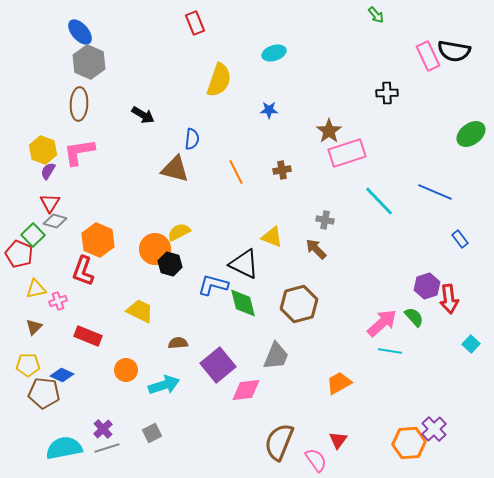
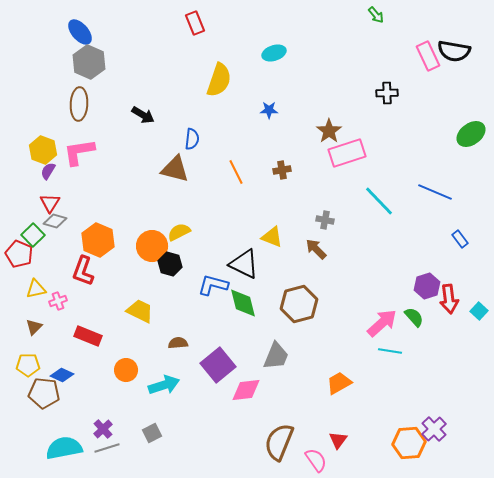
orange circle at (155, 249): moved 3 px left, 3 px up
cyan square at (471, 344): moved 8 px right, 33 px up
